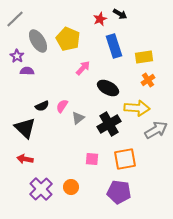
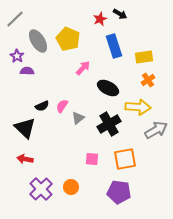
yellow arrow: moved 1 px right, 1 px up
